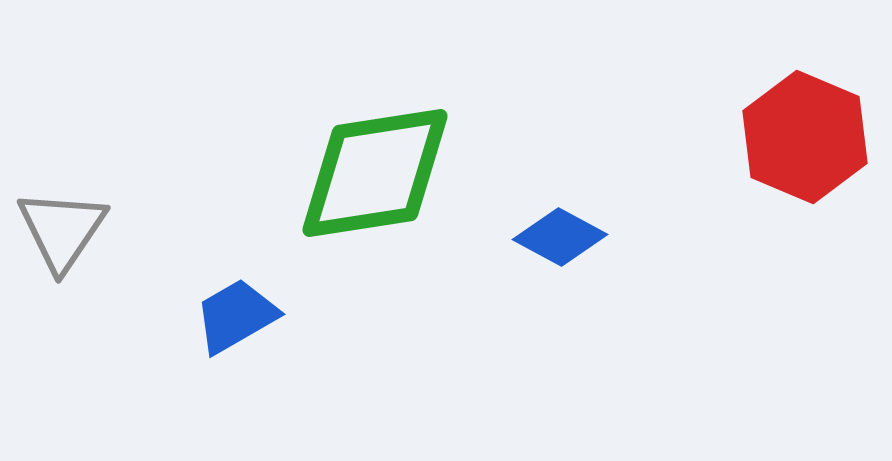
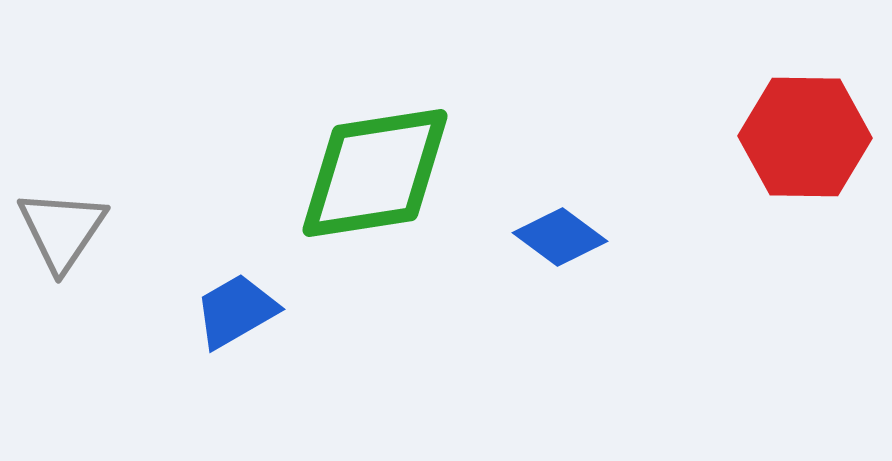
red hexagon: rotated 22 degrees counterclockwise
blue diamond: rotated 8 degrees clockwise
blue trapezoid: moved 5 px up
